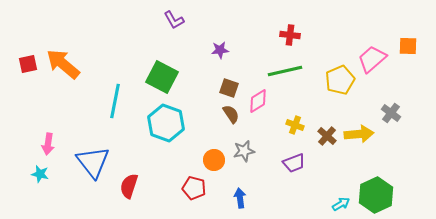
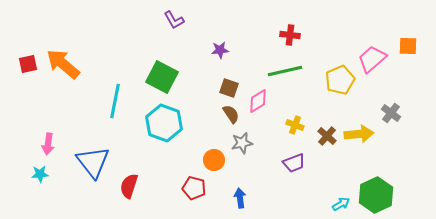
cyan hexagon: moved 2 px left
gray star: moved 2 px left, 8 px up
cyan star: rotated 18 degrees counterclockwise
